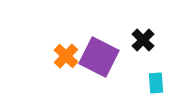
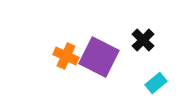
orange cross: rotated 20 degrees counterclockwise
cyan rectangle: rotated 55 degrees clockwise
